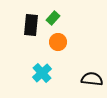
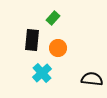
black rectangle: moved 1 px right, 15 px down
orange circle: moved 6 px down
